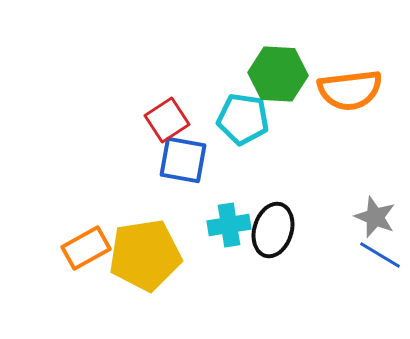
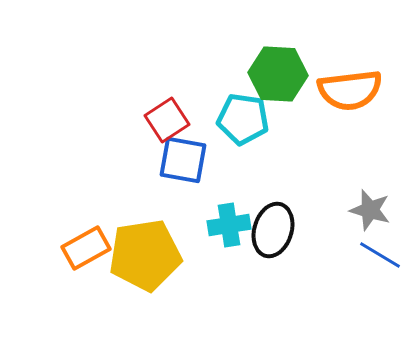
gray star: moved 5 px left, 7 px up; rotated 6 degrees counterclockwise
